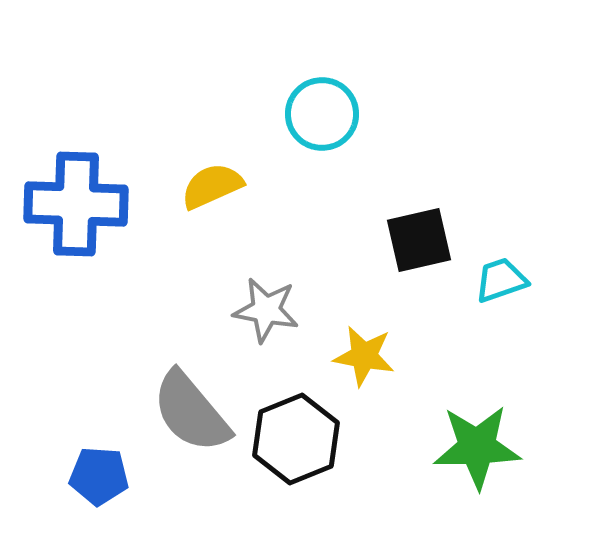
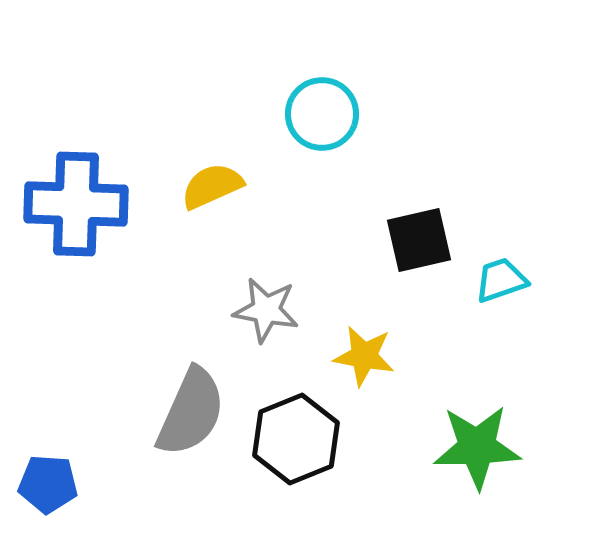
gray semicircle: rotated 116 degrees counterclockwise
blue pentagon: moved 51 px left, 8 px down
